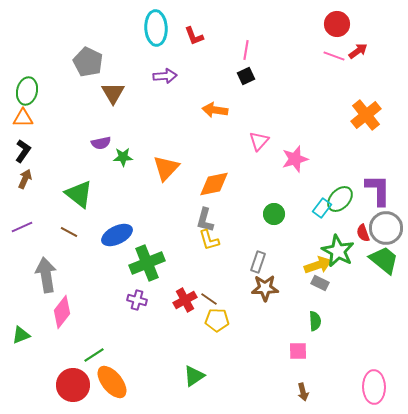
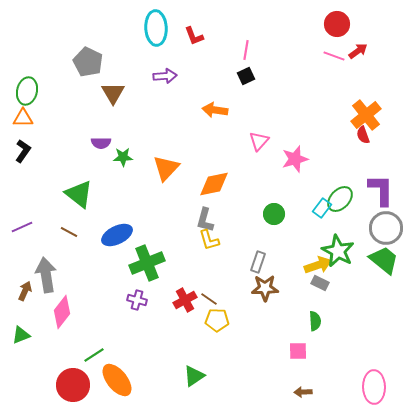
purple semicircle at (101, 143): rotated 12 degrees clockwise
brown arrow at (25, 179): moved 112 px down
purple L-shape at (378, 190): moved 3 px right
red semicircle at (363, 233): moved 98 px up
orange ellipse at (112, 382): moved 5 px right, 2 px up
brown arrow at (303, 392): rotated 102 degrees clockwise
